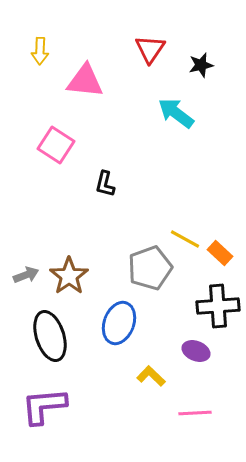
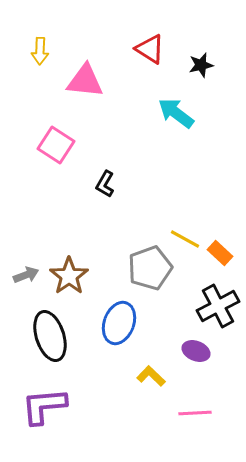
red triangle: rotated 32 degrees counterclockwise
black L-shape: rotated 16 degrees clockwise
black cross: rotated 24 degrees counterclockwise
